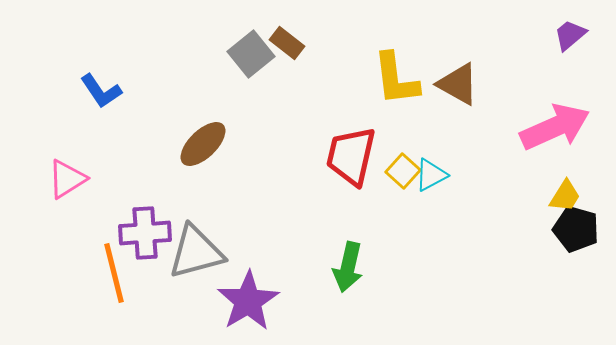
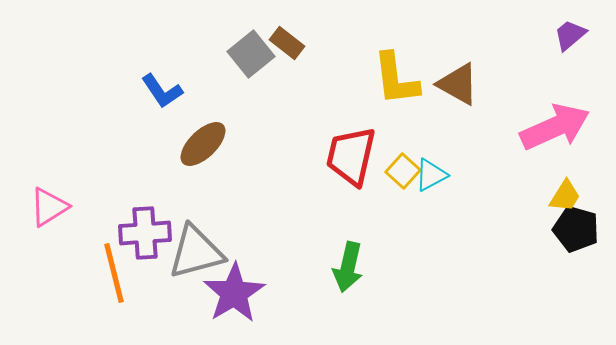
blue L-shape: moved 61 px right
pink triangle: moved 18 px left, 28 px down
purple star: moved 14 px left, 8 px up
